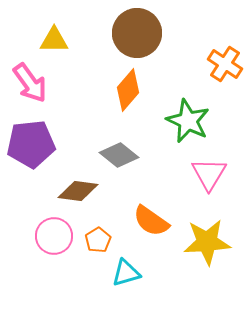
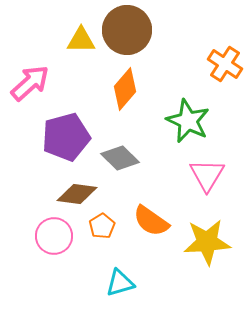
brown circle: moved 10 px left, 3 px up
yellow triangle: moved 27 px right
pink arrow: rotated 96 degrees counterclockwise
orange diamond: moved 3 px left, 1 px up
purple pentagon: moved 35 px right, 7 px up; rotated 9 degrees counterclockwise
gray diamond: moved 1 px right, 3 px down; rotated 6 degrees clockwise
pink triangle: moved 2 px left, 1 px down
brown diamond: moved 1 px left, 3 px down
orange pentagon: moved 4 px right, 14 px up
cyan triangle: moved 6 px left, 10 px down
